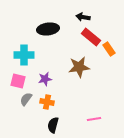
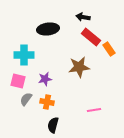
pink line: moved 9 px up
